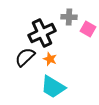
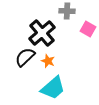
gray cross: moved 2 px left, 6 px up
black cross: rotated 16 degrees counterclockwise
orange star: moved 2 px left, 2 px down
cyan trapezoid: moved 1 px down; rotated 72 degrees counterclockwise
